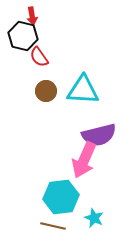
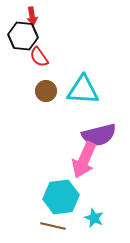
black hexagon: rotated 8 degrees counterclockwise
